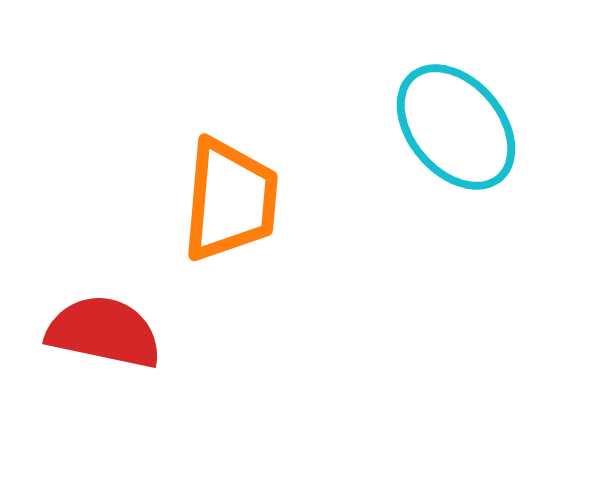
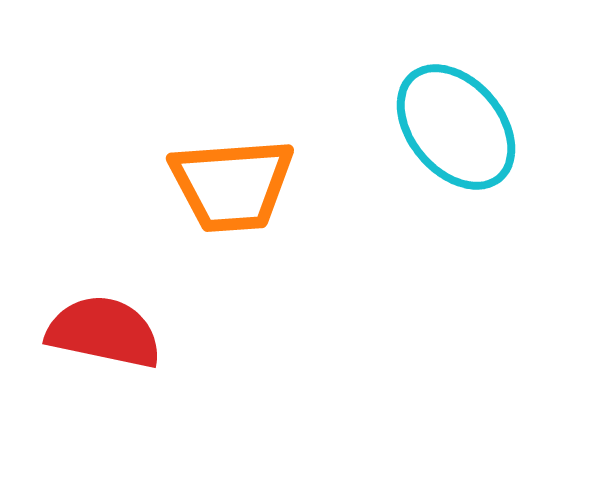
orange trapezoid: moved 2 px right, 15 px up; rotated 81 degrees clockwise
